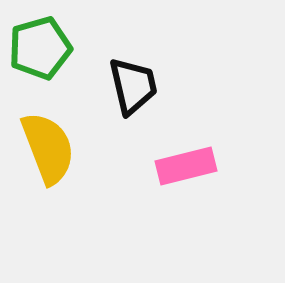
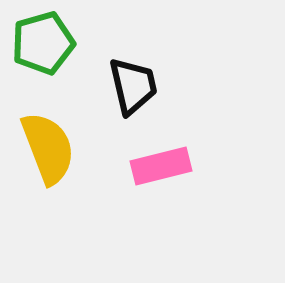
green pentagon: moved 3 px right, 5 px up
pink rectangle: moved 25 px left
